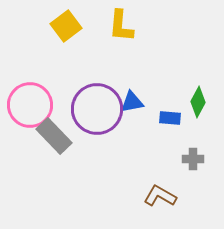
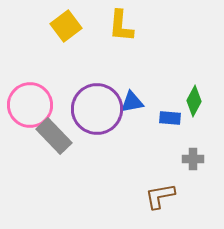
green diamond: moved 4 px left, 1 px up
brown L-shape: rotated 40 degrees counterclockwise
